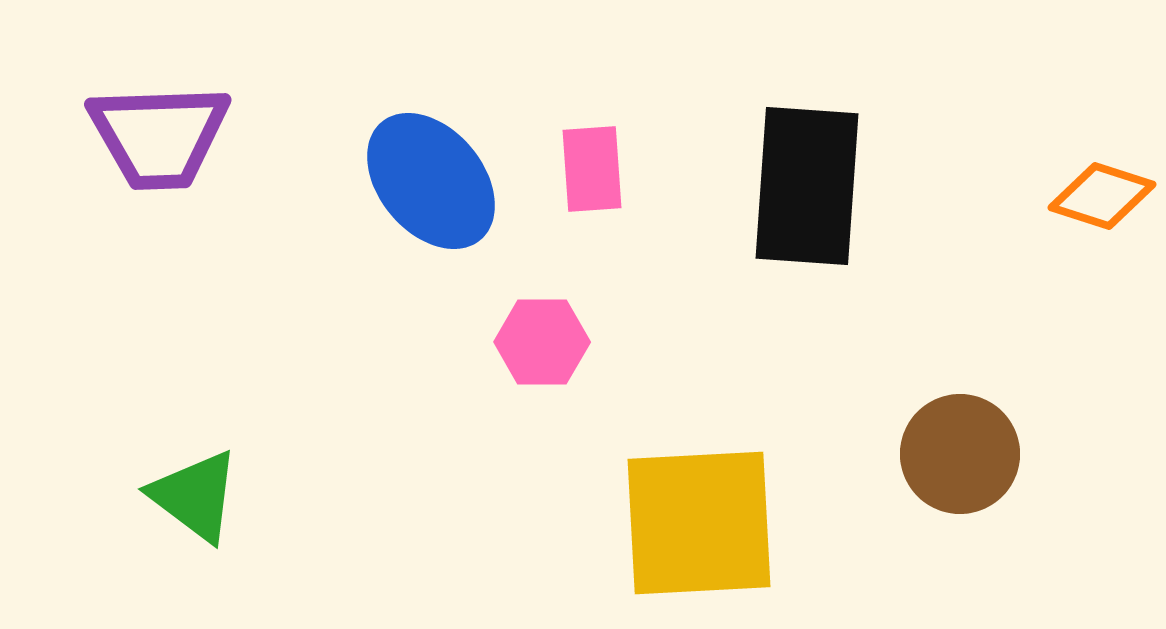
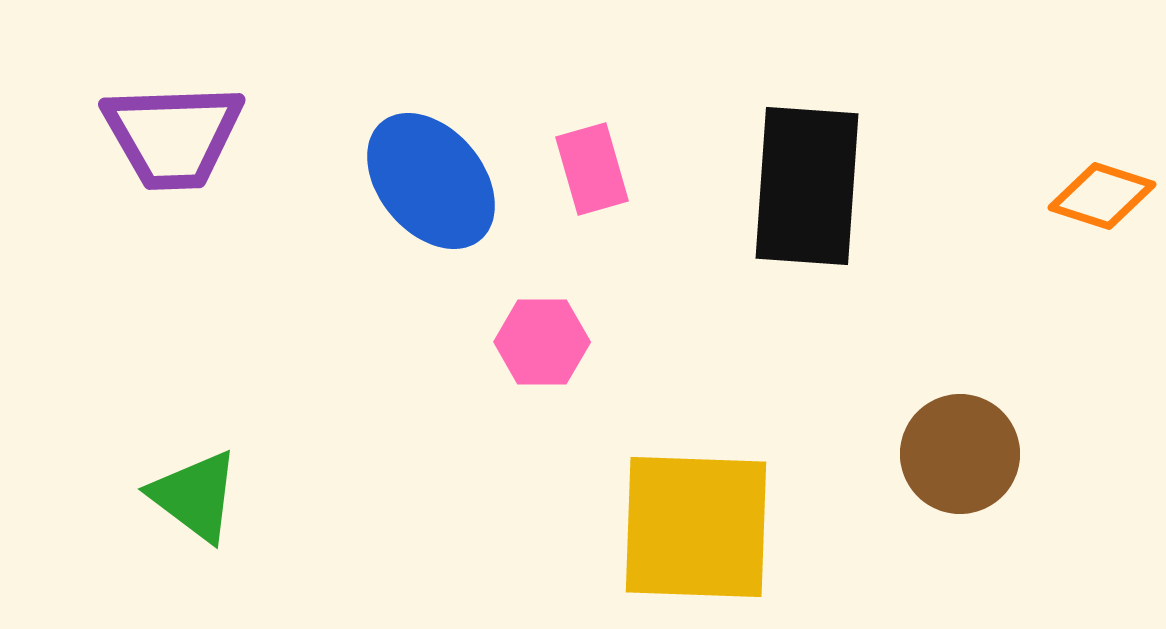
purple trapezoid: moved 14 px right
pink rectangle: rotated 12 degrees counterclockwise
yellow square: moved 3 px left, 4 px down; rotated 5 degrees clockwise
